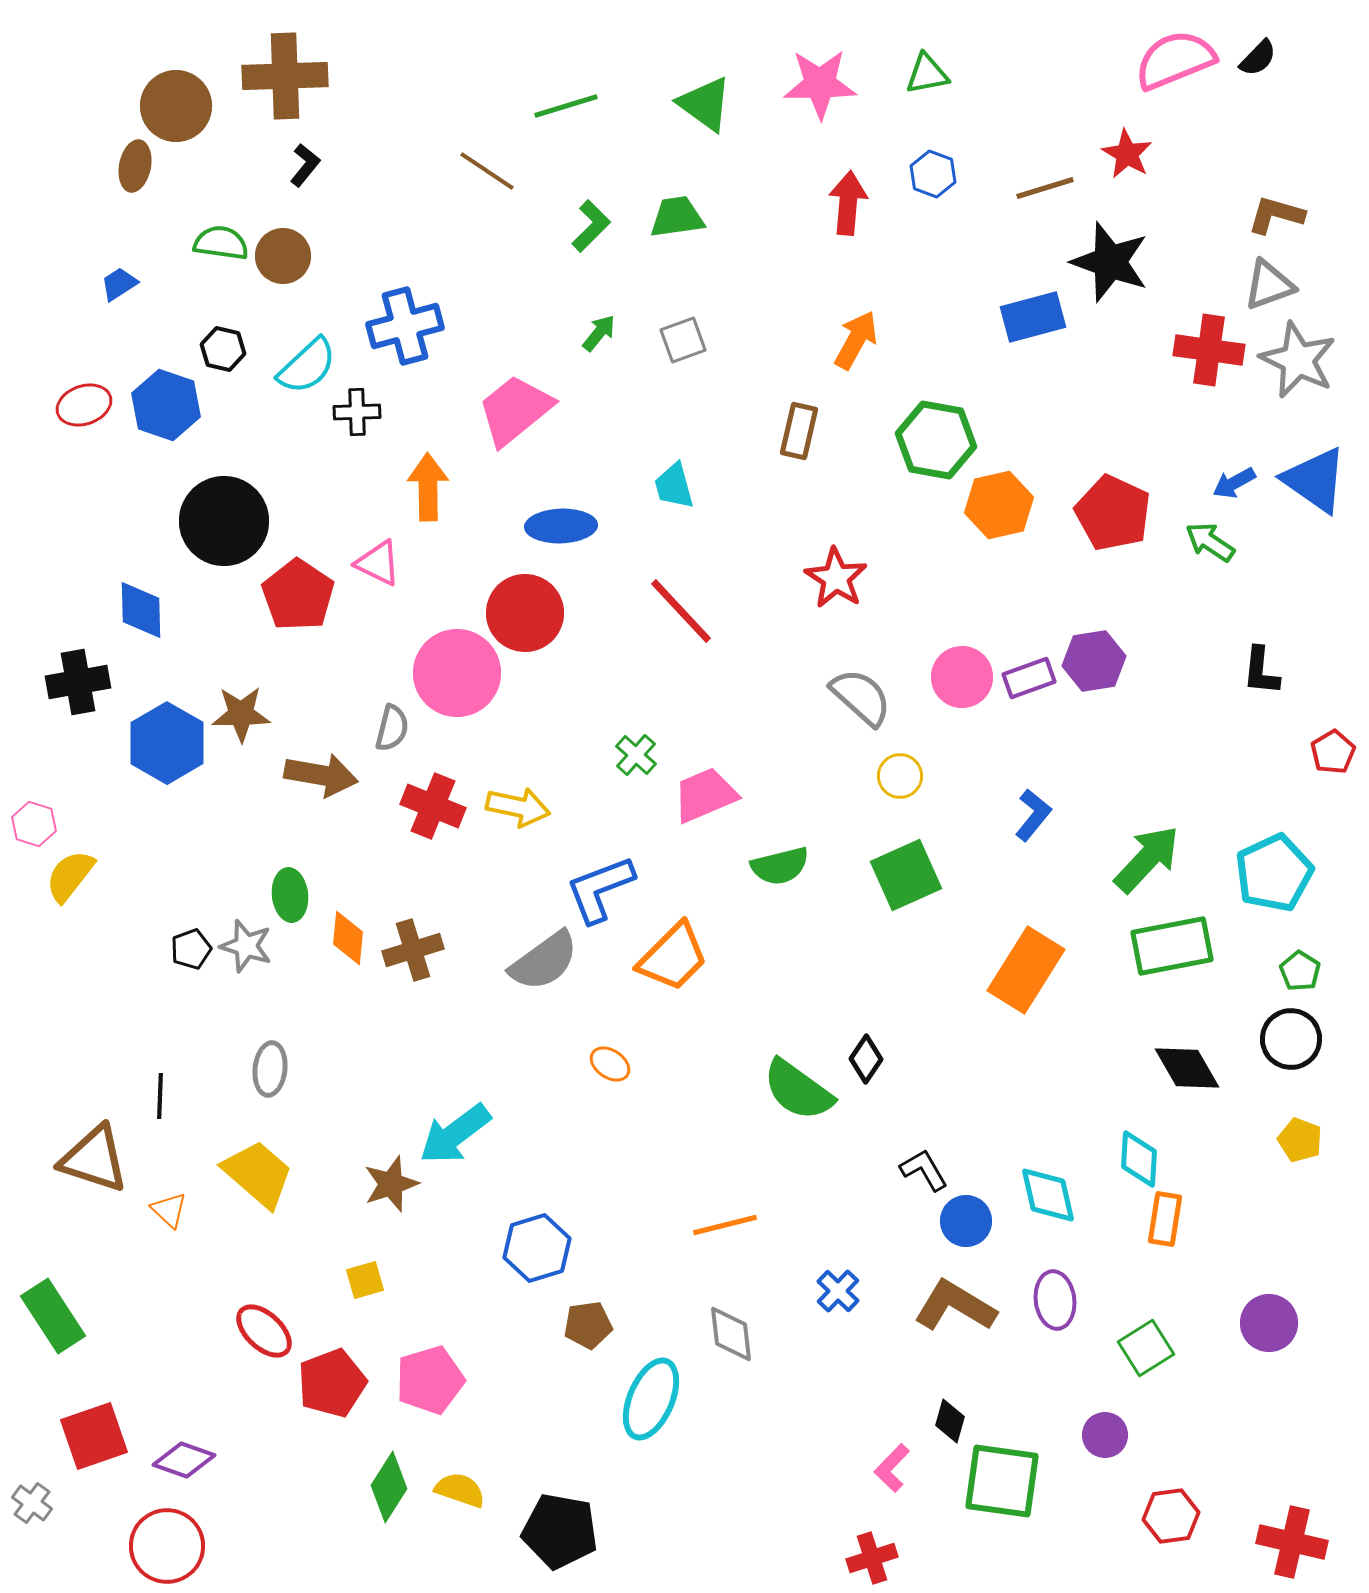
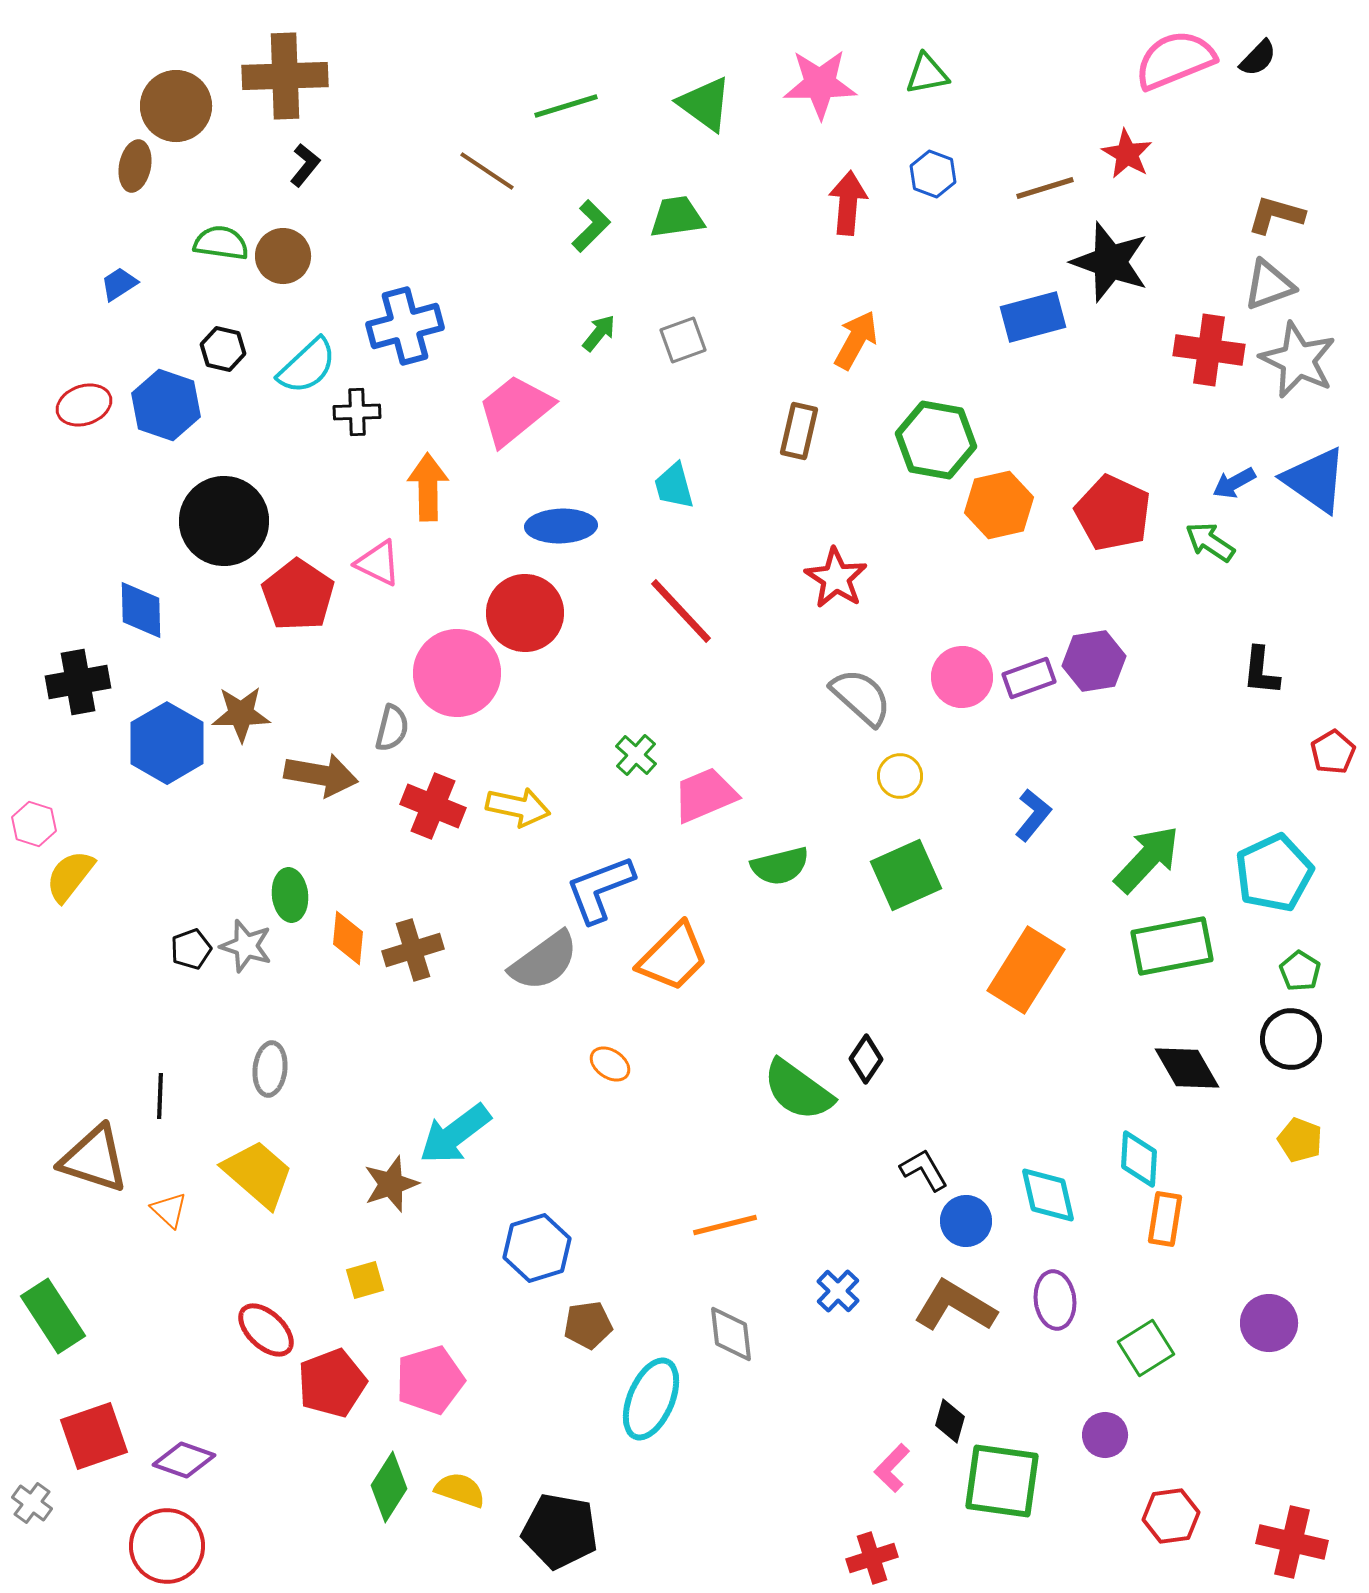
red ellipse at (264, 1331): moved 2 px right, 1 px up
